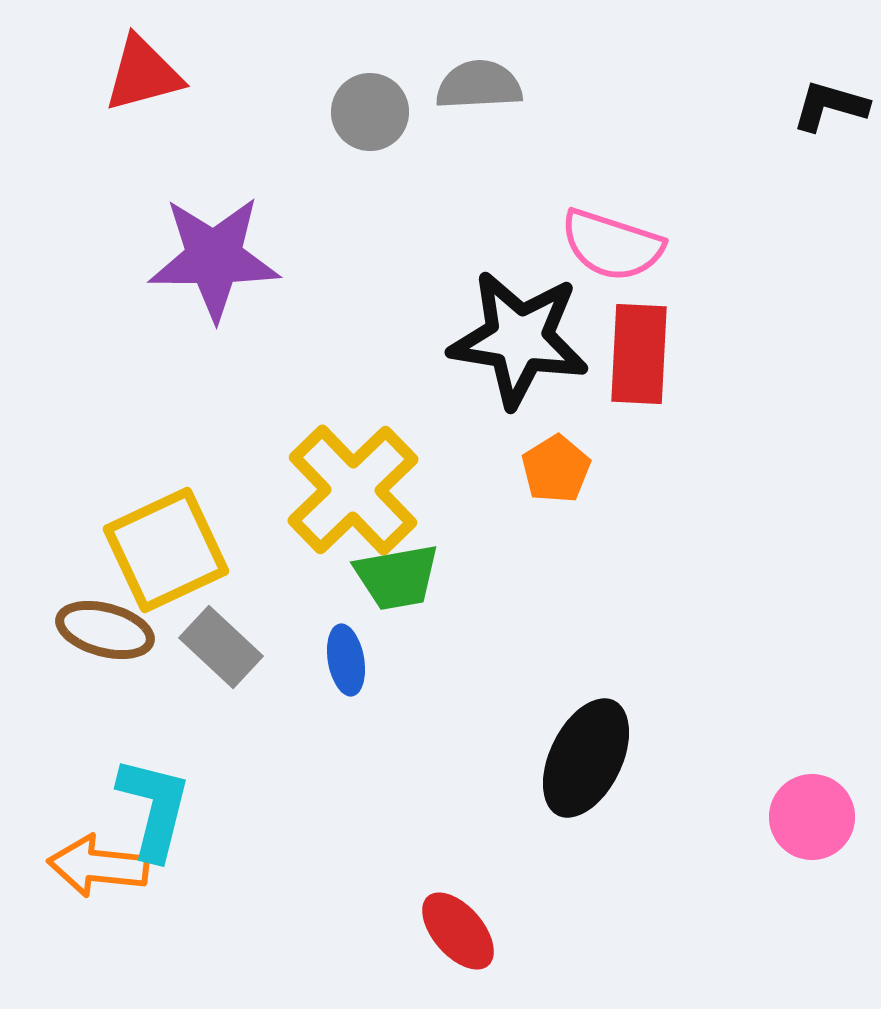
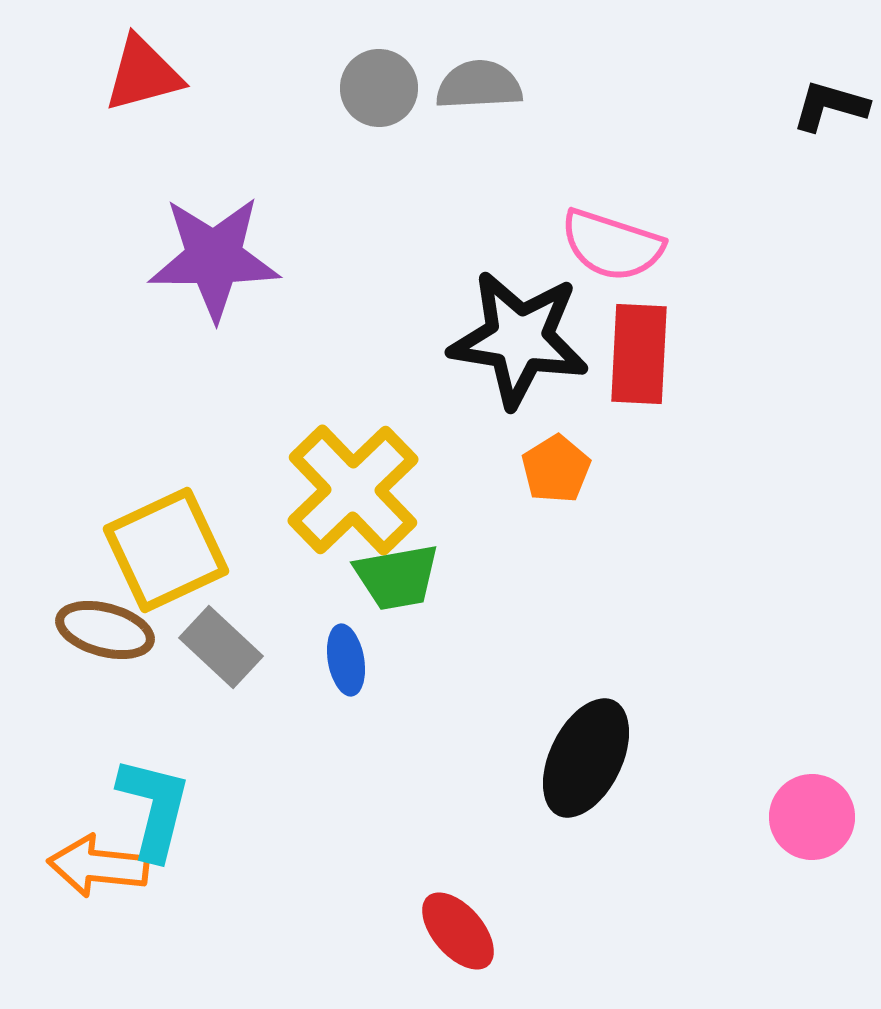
gray circle: moved 9 px right, 24 px up
